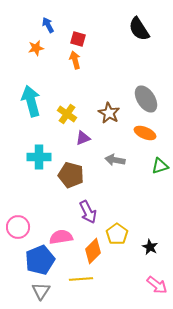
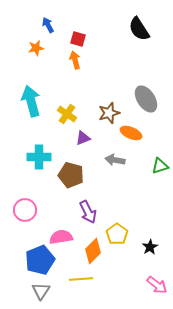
brown star: rotated 25 degrees clockwise
orange ellipse: moved 14 px left
pink circle: moved 7 px right, 17 px up
black star: rotated 14 degrees clockwise
